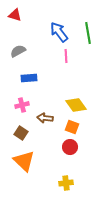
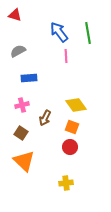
brown arrow: rotated 70 degrees counterclockwise
